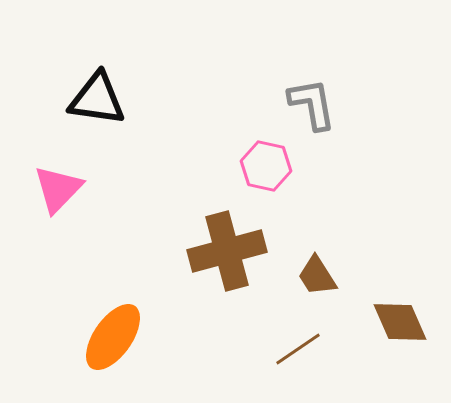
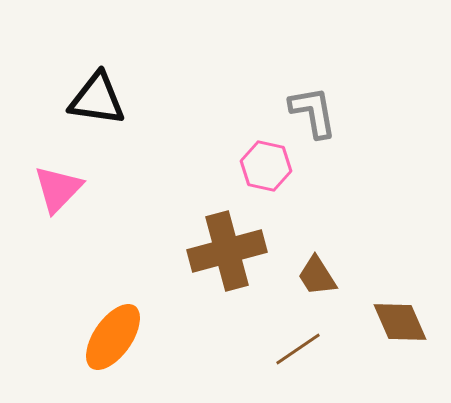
gray L-shape: moved 1 px right, 8 px down
